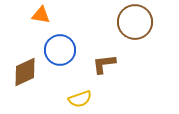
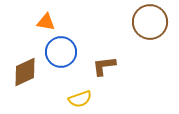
orange triangle: moved 5 px right, 7 px down
brown circle: moved 15 px right
blue circle: moved 1 px right, 2 px down
brown L-shape: moved 2 px down
